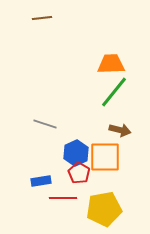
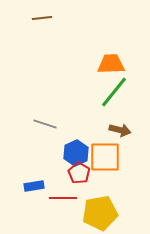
blue rectangle: moved 7 px left, 5 px down
yellow pentagon: moved 4 px left, 4 px down
